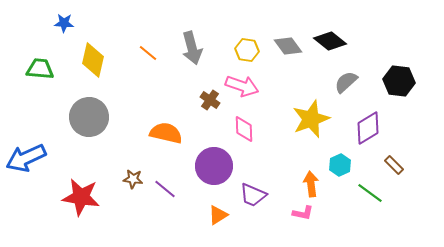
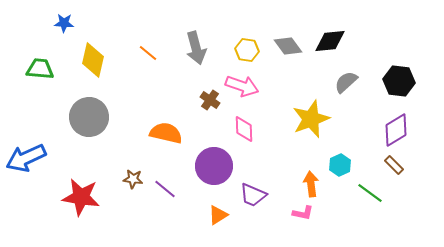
black diamond: rotated 44 degrees counterclockwise
gray arrow: moved 4 px right
purple diamond: moved 28 px right, 2 px down
